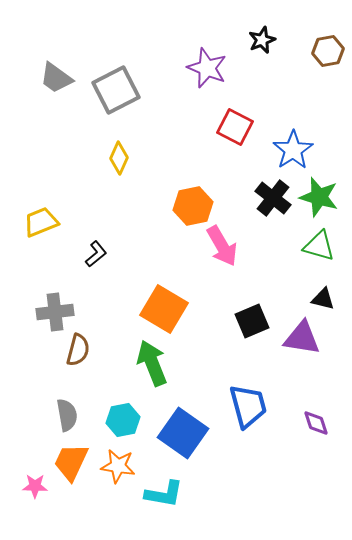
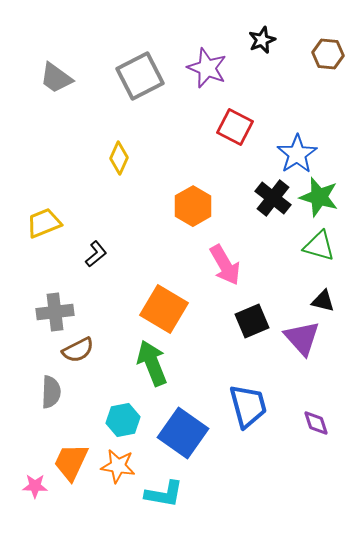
brown hexagon: moved 3 px down; rotated 16 degrees clockwise
gray square: moved 24 px right, 14 px up
blue star: moved 4 px right, 4 px down
orange hexagon: rotated 18 degrees counterclockwise
yellow trapezoid: moved 3 px right, 1 px down
pink arrow: moved 3 px right, 19 px down
black triangle: moved 2 px down
purple triangle: rotated 39 degrees clockwise
brown semicircle: rotated 48 degrees clockwise
gray semicircle: moved 16 px left, 23 px up; rotated 12 degrees clockwise
